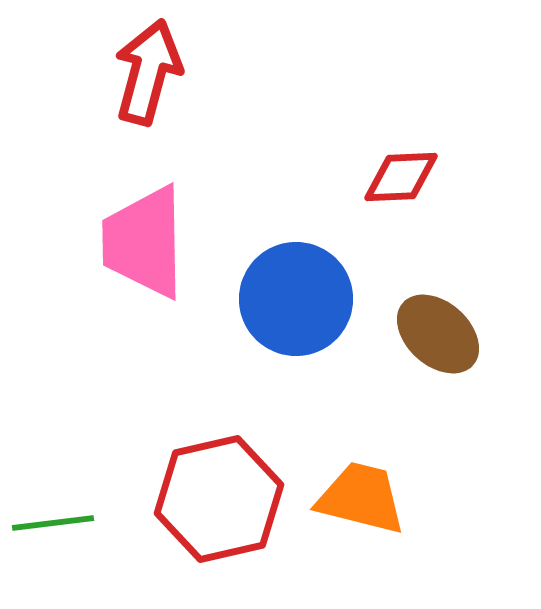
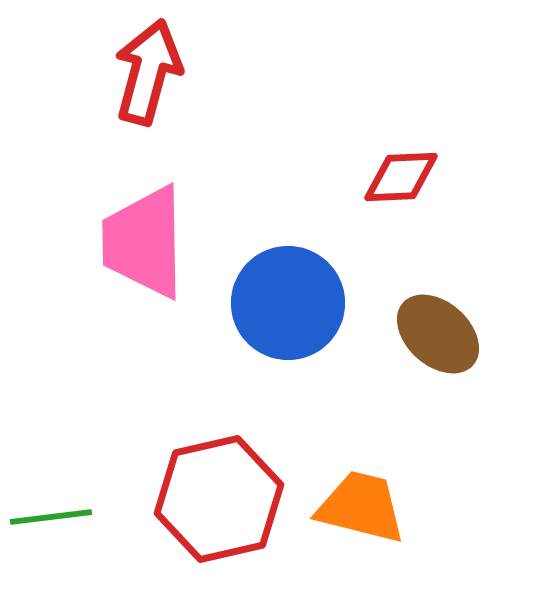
blue circle: moved 8 px left, 4 px down
orange trapezoid: moved 9 px down
green line: moved 2 px left, 6 px up
